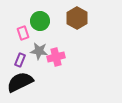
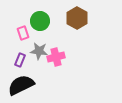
black semicircle: moved 1 px right, 3 px down
